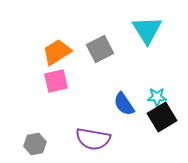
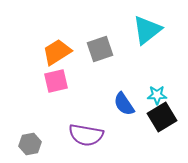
cyan triangle: rotated 24 degrees clockwise
gray square: rotated 8 degrees clockwise
cyan star: moved 2 px up
purple semicircle: moved 7 px left, 4 px up
gray hexagon: moved 5 px left
